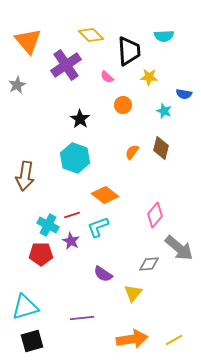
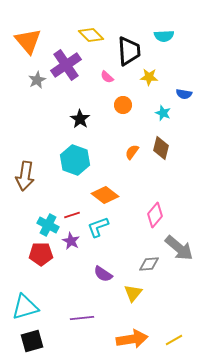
gray star: moved 20 px right, 5 px up
cyan star: moved 1 px left, 2 px down
cyan hexagon: moved 2 px down
